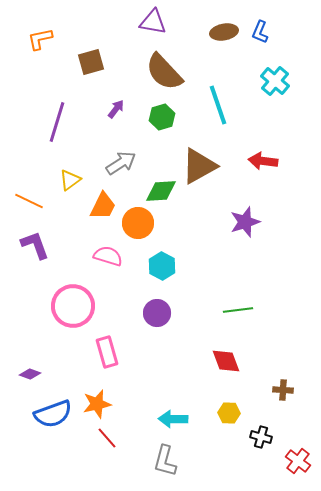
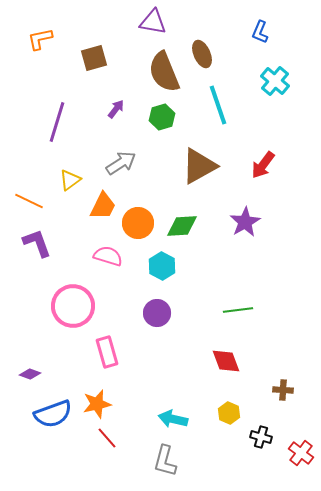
brown ellipse: moved 22 px left, 22 px down; rotated 76 degrees clockwise
brown square: moved 3 px right, 4 px up
brown semicircle: rotated 21 degrees clockwise
red arrow: moved 4 px down; rotated 60 degrees counterclockwise
green diamond: moved 21 px right, 35 px down
purple star: rotated 12 degrees counterclockwise
purple L-shape: moved 2 px right, 2 px up
yellow hexagon: rotated 20 degrees clockwise
cyan arrow: rotated 12 degrees clockwise
red cross: moved 3 px right, 8 px up
